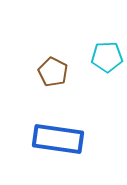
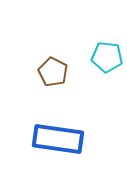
cyan pentagon: rotated 8 degrees clockwise
